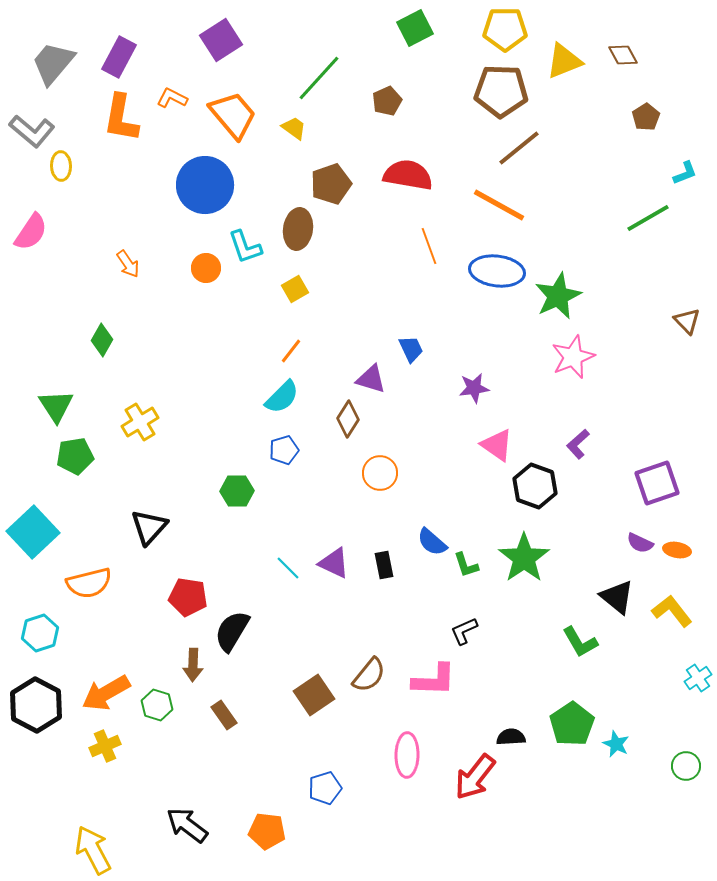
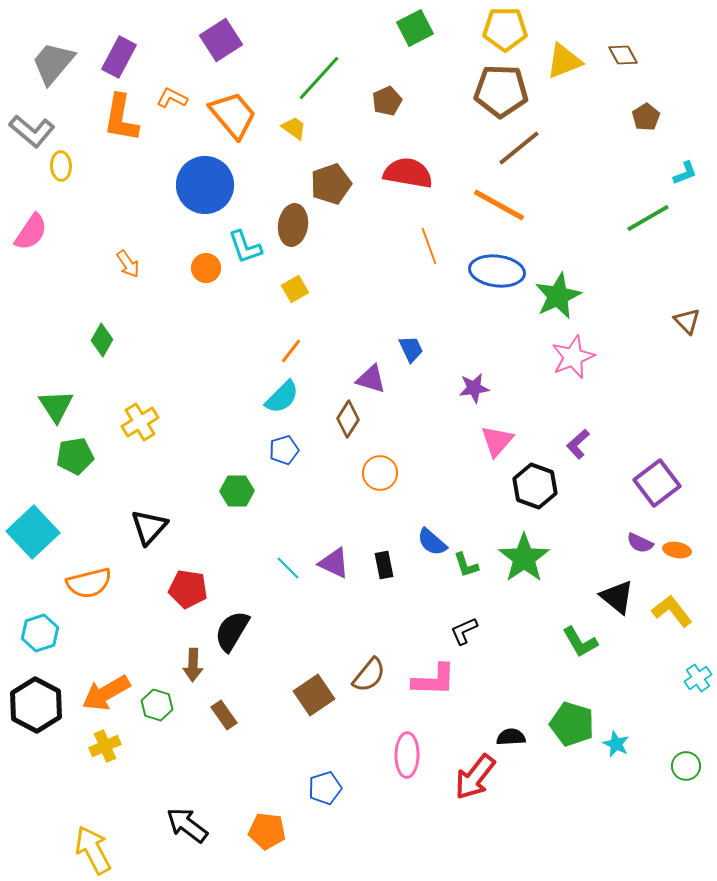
red semicircle at (408, 175): moved 2 px up
brown ellipse at (298, 229): moved 5 px left, 4 px up
pink triangle at (497, 445): moved 4 px up; rotated 36 degrees clockwise
purple square at (657, 483): rotated 18 degrees counterclockwise
red pentagon at (188, 597): moved 8 px up
green pentagon at (572, 724): rotated 21 degrees counterclockwise
